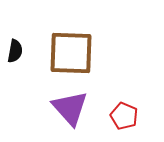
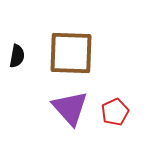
black semicircle: moved 2 px right, 5 px down
red pentagon: moved 9 px left, 4 px up; rotated 24 degrees clockwise
